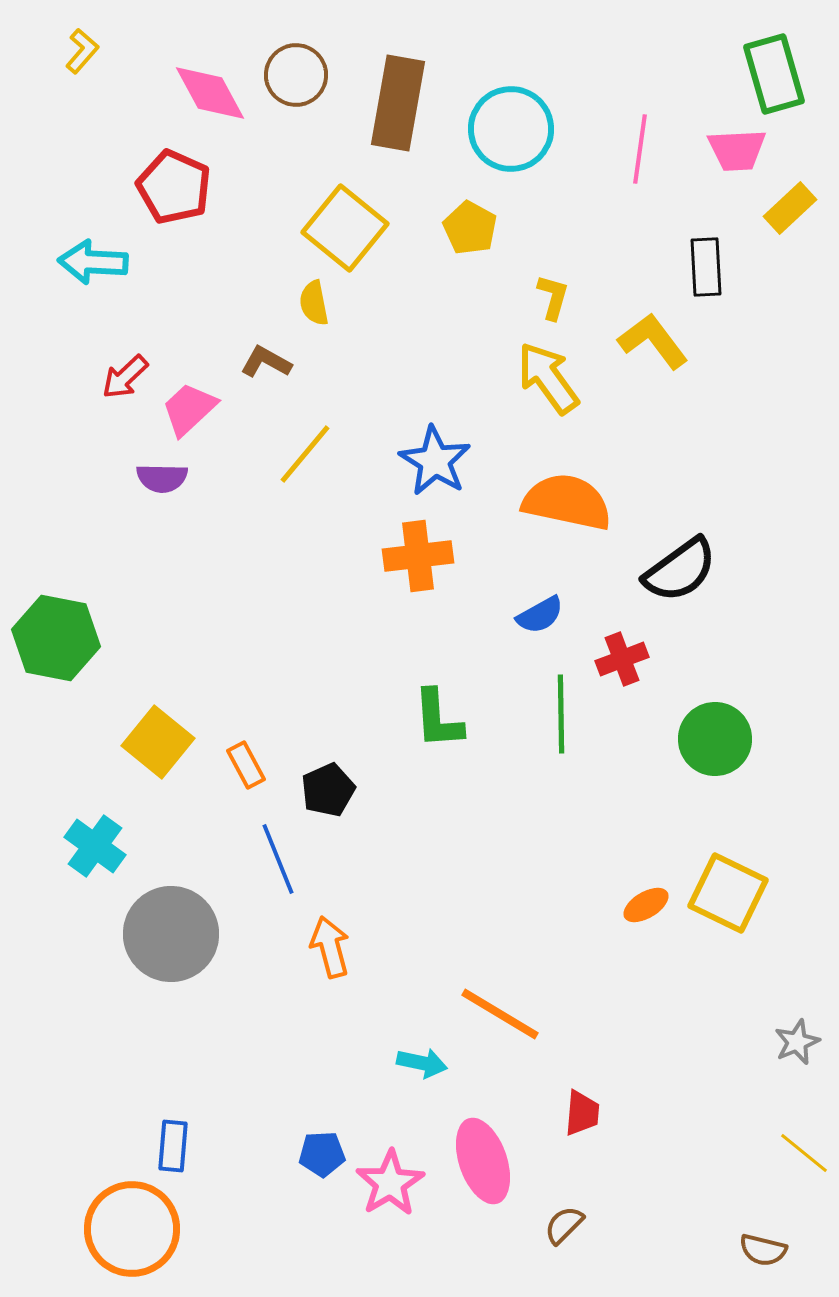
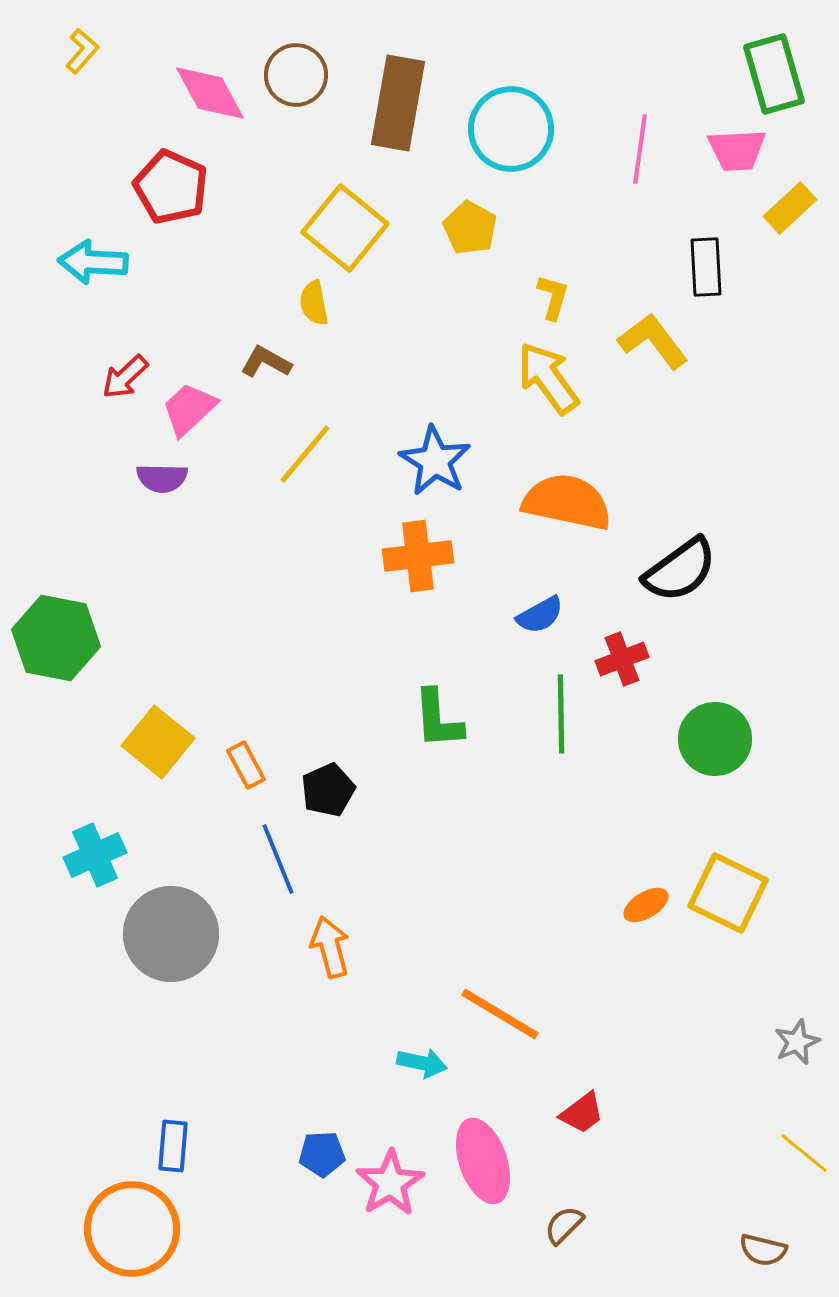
red pentagon at (174, 187): moved 3 px left
cyan cross at (95, 846): moved 9 px down; rotated 30 degrees clockwise
red trapezoid at (582, 1113): rotated 48 degrees clockwise
